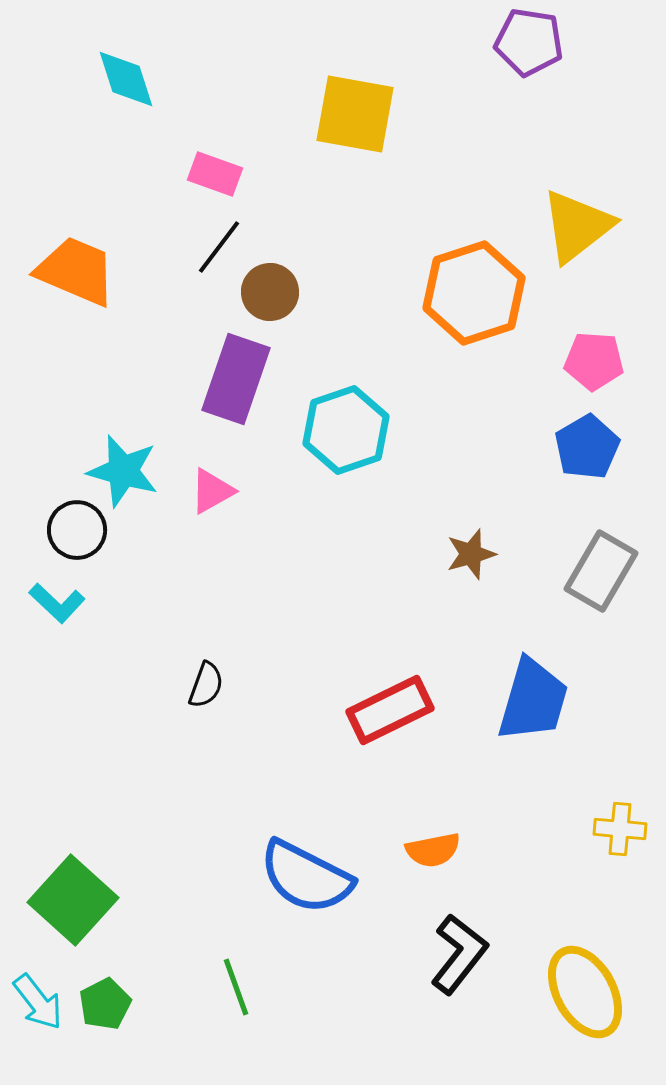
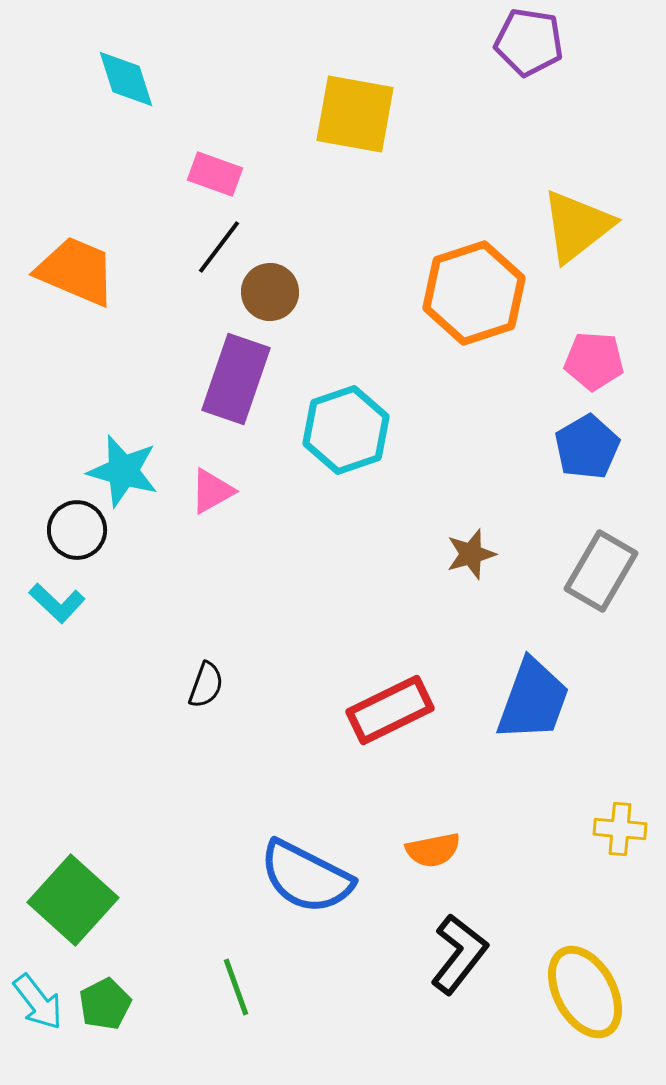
blue trapezoid: rotated 4 degrees clockwise
